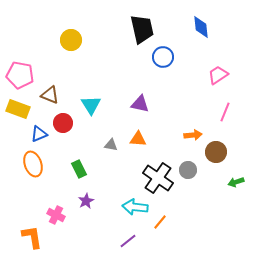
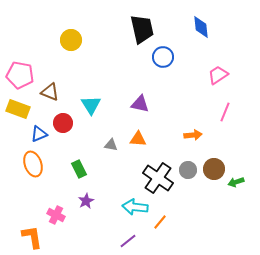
brown triangle: moved 3 px up
brown circle: moved 2 px left, 17 px down
